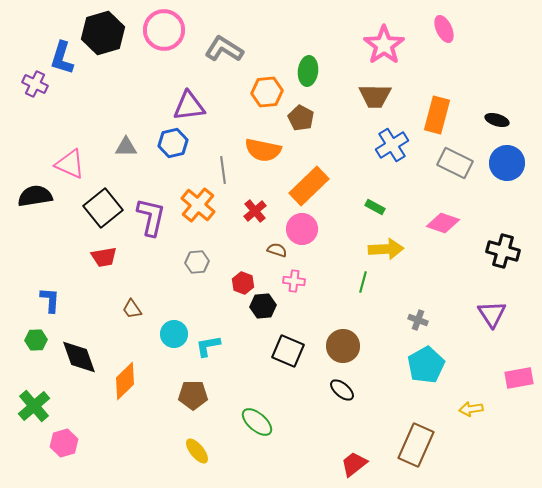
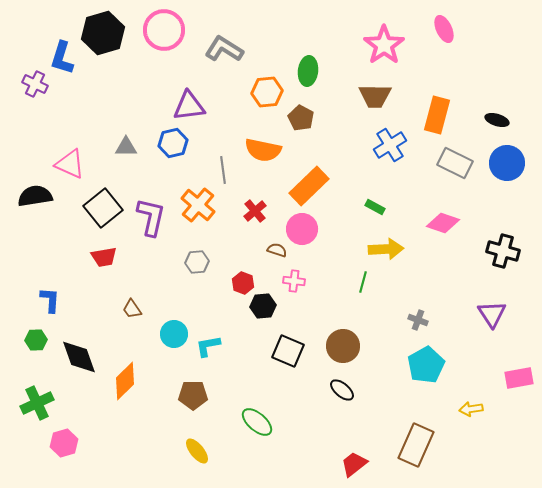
blue cross at (392, 145): moved 2 px left
green cross at (34, 406): moved 3 px right, 3 px up; rotated 16 degrees clockwise
